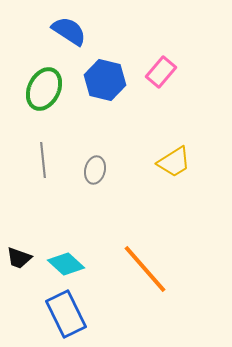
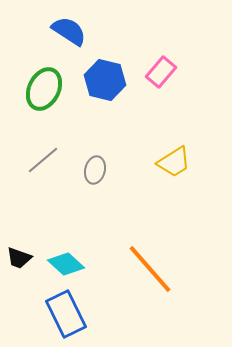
gray line: rotated 56 degrees clockwise
orange line: moved 5 px right
